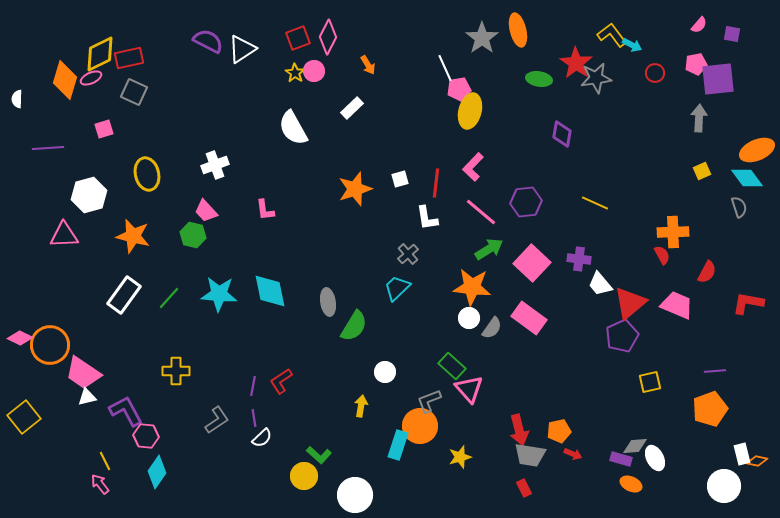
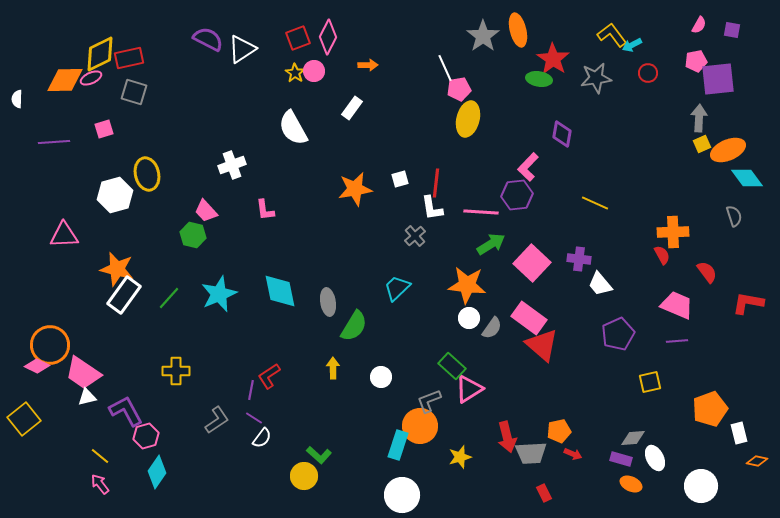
pink semicircle at (699, 25): rotated 12 degrees counterclockwise
purple square at (732, 34): moved 4 px up
gray star at (482, 38): moved 1 px right, 2 px up
purple semicircle at (208, 41): moved 2 px up
cyan arrow at (632, 45): rotated 126 degrees clockwise
red star at (576, 63): moved 23 px left, 4 px up
pink pentagon at (696, 64): moved 3 px up
orange arrow at (368, 65): rotated 60 degrees counterclockwise
red circle at (655, 73): moved 7 px left
orange diamond at (65, 80): rotated 72 degrees clockwise
gray square at (134, 92): rotated 8 degrees counterclockwise
white rectangle at (352, 108): rotated 10 degrees counterclockwise
yellow ellipse at (470, 111): moved 2 px left, 8 px down
purple line at (48, 148): moved 6 px right, 6 px up
orange ellipse at (757, 150): moved 29 px left
white cross at (215, 165): moved 17 px right
pink L-shape at (473, 167): moved 55 px right
yellow square at (702, 171): moved 27 px up
orange star at (355, 189): rotated 8 degrees clockwise
white hexagon at (89, 195): moved 26 px right
purple hexagon at (526, 202): moved 9 px left, 7 px up
gray semicircle at (739, 207): moved 5 px left, 9 px down
pink line at (481, 212): rotated 36 degrees counterclockwise
white L-shape at (427, 218): moved 5 px right, 10 px up
orange star at (133, 236): moved 16 px left, 33 px down
green arrow at (489, 249): moved 2 px right, 5 px up
gray cross at (408, 254): moved 7 px right, 18 px up
red semicircle at (707, 272): rotated 65 degrees counterclockwise
orange star at (472, 287): moved 5 px left, 2 px up
cyan diamond at (270, 291): moved 10 px right
cyan star at (219, 294): rotated 27 degrees counterclockwise
red triangle at (630, 303): moved 88 px left, 42 px down; rotated 39 degrees counterclockwise
purple pentagon at (622, 336): moved 4 px left, 2 px up
pink diamond at (20, 338): moved 17 px right, 28 px down
purple line at (715, 371): moved 38 px left, 30 px up
white circle at (385, 372): moved 4 px left, 5 px down
red L-shape at (281, 381): moved 12 px left, 5 px up
purple line at (253, 386): moved 2 px left, 4 px down
pink triangle at (469, 389): rotated 40 degrees clockwise
yellow arrow at (361, 406): moved 28 px left, 38 px up; rotated 10 degrees counterclockwise
yellow square at (24, 417): moved 2 px down
purple line at (254, 418): rotated 48 degrees counterclockwise
red arrow at (519, 430): moved 12 px left, 7 px down
pink hexagon at (146, 436): rotated 20 degrees counterclockwise
white semicircle at (262, 438): rotated 10 degrees counterclockwise
gray diamond at (635, 446): moved 2 px left, 8 px up
white rectangle at (742, 454): moved 3 px left, 21 px up
gray trapezoid at (530, 455): moved 1 px right, 2 px up; rotated 12 degrees counterclockwise
yellow line at (105, 461): moved 5 px left, 5 px up; rotated 24 degrees counterclockwise
white circle at (724, 486): moved 23 px left
red rectangle at (524, 488): moved 20 px right, 5 px down
white circle at (355, 495): moved 47 px right
